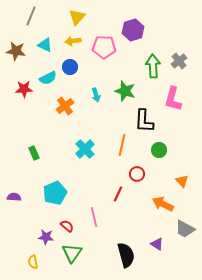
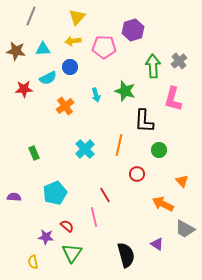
cyan triangle: moved 2 px left, 4 px down; rotated 28 degrees counterclockwise
orange line: moved 3 px left
red line: moved 13 px left, 1 px down; rotated 56 degrees counterclockwise
